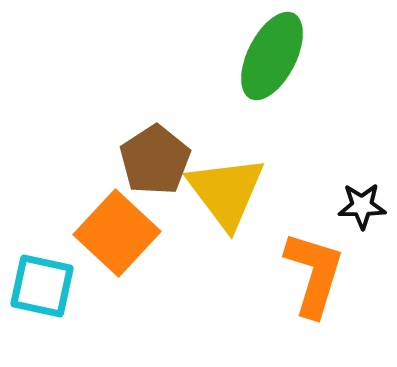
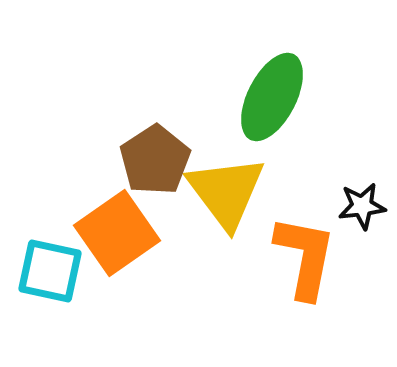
green ellipse: moved 41 px down
black star: rotated 6 degrees counterclockwise
orange square: rotated 12 degrees clockwise
orange L-shape: moved 9 px left, 17 px up; rotated 6 degrees counterclockwise
cyan square: moved 8 px right, 15 px up
